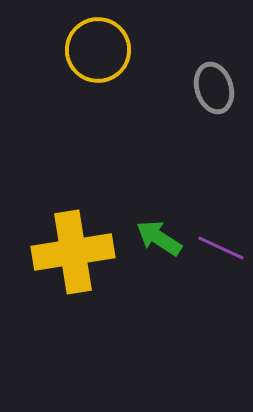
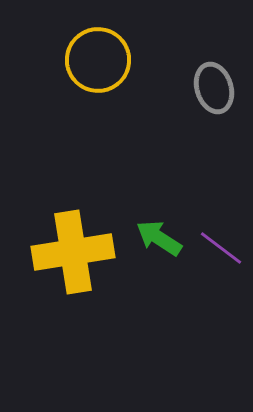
yellow circle: moved 10 px down
purple line: rotated 12 degrees clockwise
